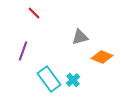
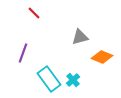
purple line: moved 2 px down
